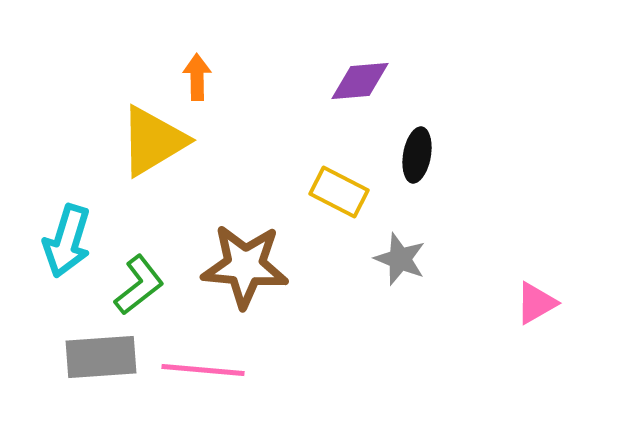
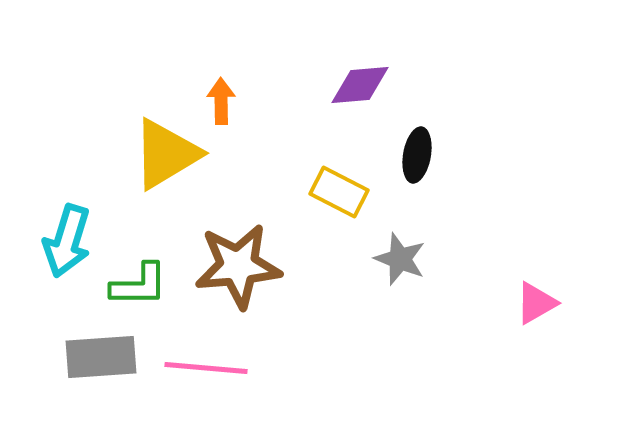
orange arrow: moved 24 px right, 24 px down
purple diamond: moved 4 px down
yellow triangle: moved 13 px right, 13 px down
brown star: moved 7 px left; rotated 10 degrees counterclockwise
green L-shape: rotated 38 degrees clockwise
pink line: moved 3 px right, 2 px up
